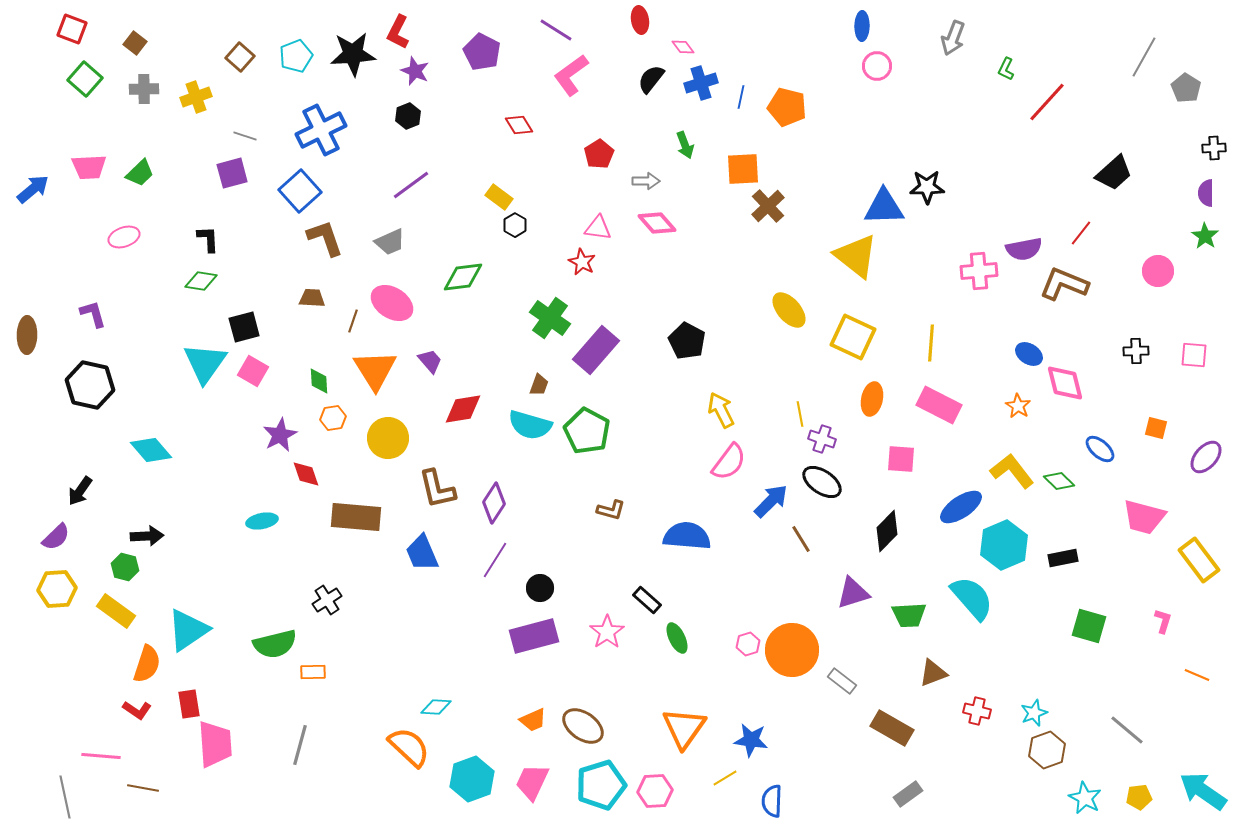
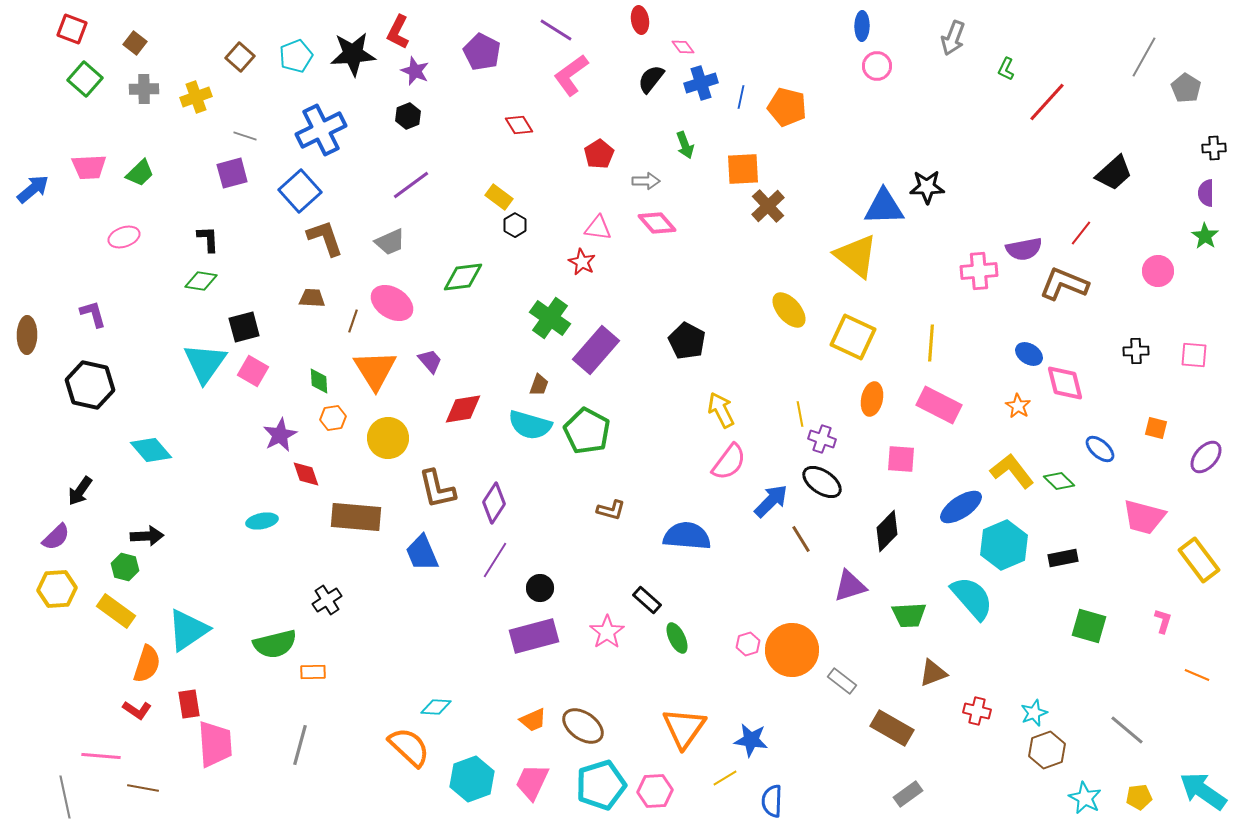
purple triangle at (853, 593): moved 3 px left, 7 px up
